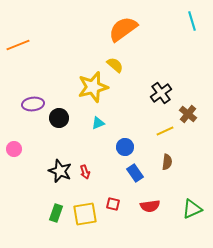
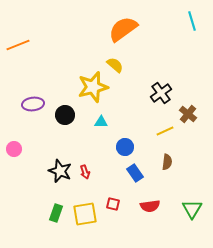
black circle: moved 6 px right, 3 px up
cyan triangle: moved 3 px right, 1 px up; rotated 24 degrees clockwise
green triangle: rotated 35 degrees counterclockwise
